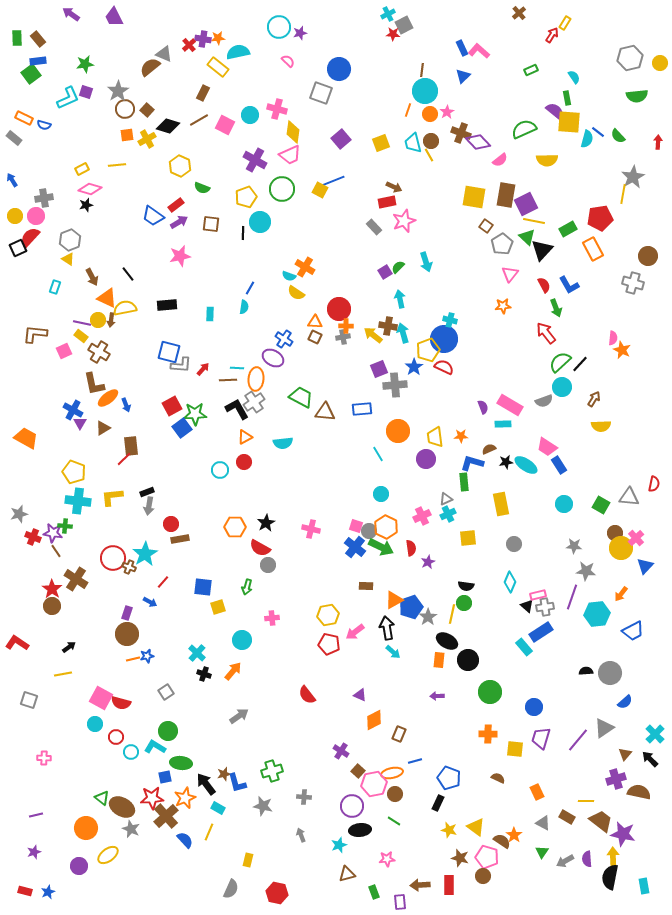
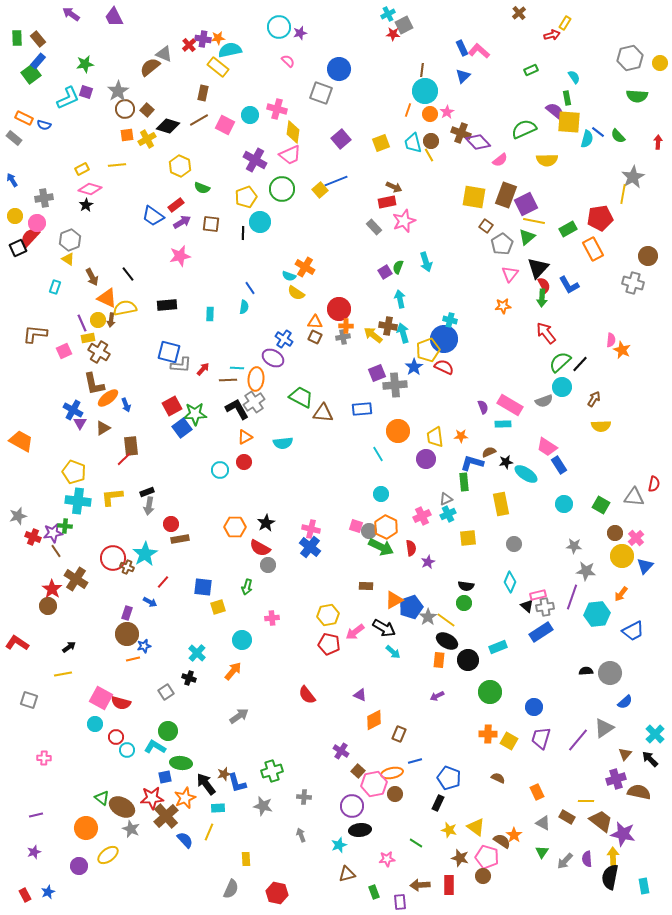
red arrow at (552, 35): rotated 42 degrees clockwise
cyan semicircle at (238, 52): moved 8 px left, 2 px up
blue rectangle at (38, 61): rotated 42 degrees counterclockwise
brown rectangle at (203, 93): rotated 14 degrees counterclockwise
green semicircle at (637, 96): rotated 10 degrees clockwise
blue line at (333, 181): moved 3 px right
yellow square at (320, 190): rotated 21 degrees clockwise
brown rectangle at (506, 195): rotated 10 degrees clockwise
black star at (86, 205): rotated 16 degrees counterclockwise
pink circle at (36, 216): moved 1 px right, 7 px down
purple arrow at (179, 222): moved 3 px right
green triangle at (527, 237): rotated 36 degrees clockwise
black triangle at (542, 250): moved 4 px left, 18 px down
green semicircle at (398, 267): rotated 24 degrees counterclockwise
blue line at (250, 288): rotated 64 degrees counterclockwise
green arrow at (556, 308): moved 14 px left, 10 px up; rotated 24 degrees clockwise
purple line at (82, 323): rotated 54 degrees clockwise
yellow rectangle at (81, 336): moved 7 px right, 2 px down; rotated 48 degrees counterclockwise
pink semicircle at (613, 338): moved 2 px left, 2 px down
purple square at (379, 369): moved 2 px left, 4 px down
brown triangle at (325, 412): moved 2 px left, 1 px down
orange trapezoid at (26, 438): moved 5 px left, 3 px down
brown semicircle at (489, 449): moved 3 px down
cyan ellipse at (526, 465): moved 9 px down
gray triangle at (629, 497): moved 5 px right
gray star at (19, 514): moved 1 px left, 2 px down
purple star at (53, 533): rotated 18 degrees counterclockwise
blue cross at (355, 547): moved 45 px left
yellow circle at (621, 548): moved 1 px right, 8 px down
brown cross at (129, 567): moved 2 px left
brown circle at (52, 606): moved 4 px left
yellow line at (452, 614): moved 6 px left, 6 px down; rotated 66 degrees counterclockwise
black arrow at (387, 628): moved 3 px left; rotated 130 degrees clockwise
cyan rectangle at (524, 647): moved 26 px left; rotated 72 degrees counterclockwise
blue star at (147, 656): moved 3 px left, 10 px up
black cross at (204, 674): moved 15 px left, 4 px down
purple arrow at (437, 696): rotated 24 degrees counterclockwise
yellow square at (515, 749): moved 6 px left, 8 px up; rotated 24 degrees clockwise
cyan circle at (131, 752): moved 4 px left, 2 px up
cyan rectangle at (218, 808): rotated 32 degrees counterclockwise
green line at (394, 821): moved 22 px right, 22 px down
yellow rectangle at (248, 860): moved 2 px left, 1 px up; rotated 16 degrees counterclockwise
gray arrow at (565, 861): rotated 18 degrees counterclockwise
red rectangle at (25, 891): moved 4 px down; rotated 48 degrees clockwise
